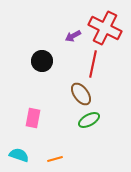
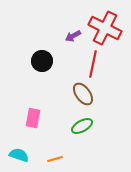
brown ellipse: moved 2 px right
green ellipse: moved 7 px left, 6 px down
